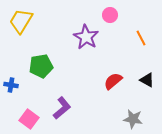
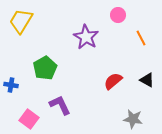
pink circle: moved 8 px right
green pentagon: moved 4 px right, 2 px down; rotated 20 degrees counterclockwise
purple L-shape: moved 2 px left, 3 px up; rotated 75 degrees counterclockwise
